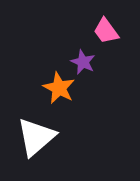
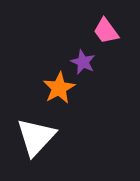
orange star: rotated 16 degrees clockwise
white triangle: rotated 6 degrees counterclockwise
